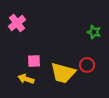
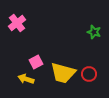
pink square: moved 2 px right, 1 px down; rotated 24 degrees counterclockwise
red circle: moved 2 px right, 9 px down
